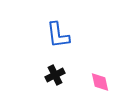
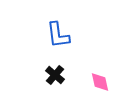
black cross: rotated 24 degrees counterclockwise
